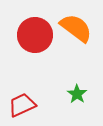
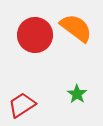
red trapezoid: rotated 8 degrees counterclockwise
